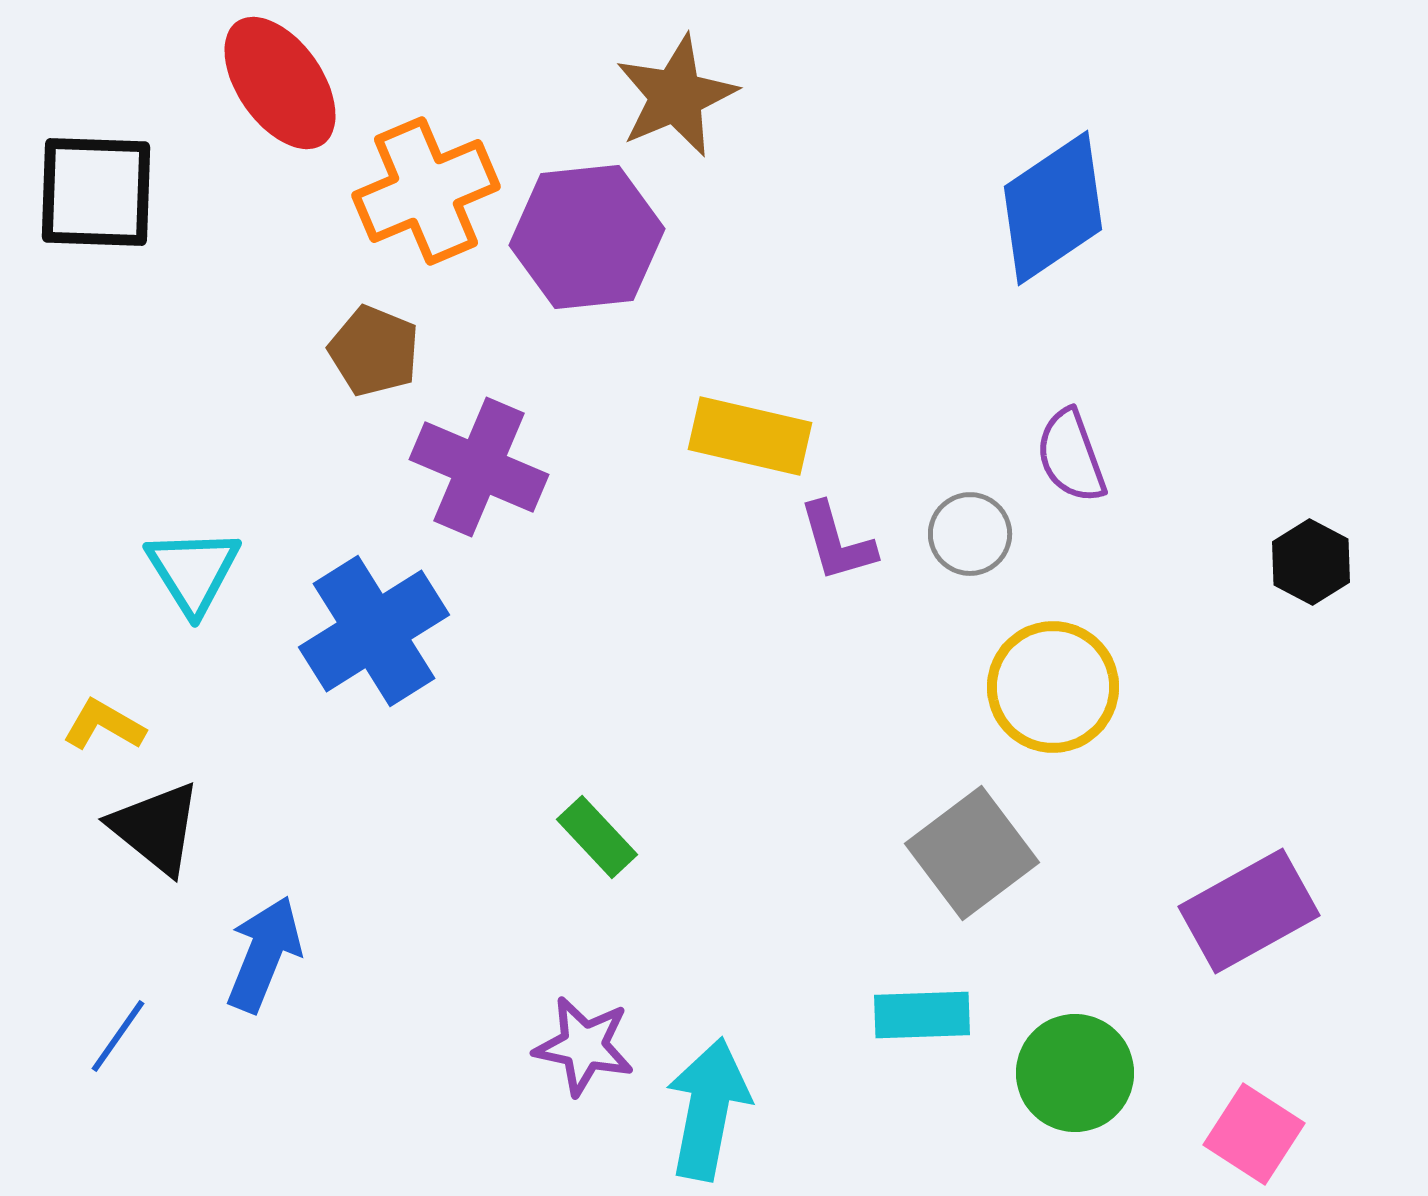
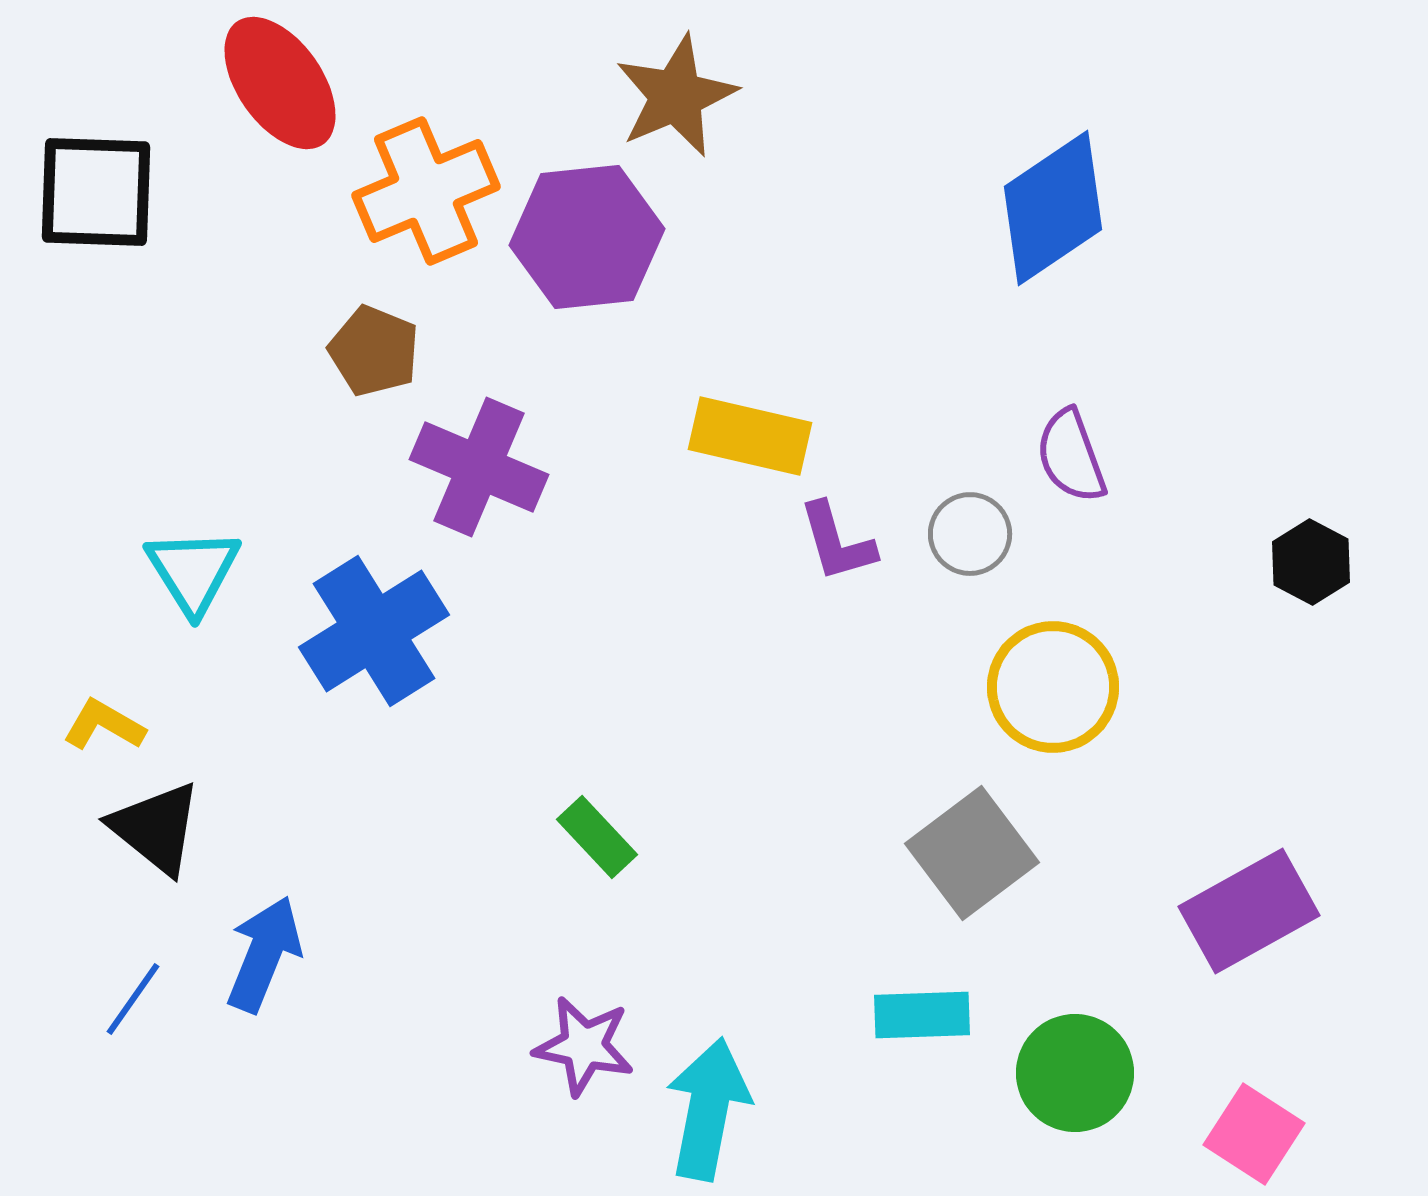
blue line: moved 15 px right, 37 px up
